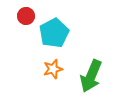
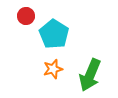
cyan pentagon: moved 1 px down; rotated 12 degrees counterclockwise
green arrow: moved 1 px left, 1 px up
